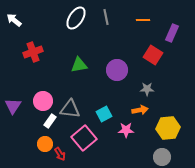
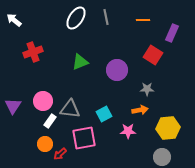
green triangle: moved 1 px right, 3 px up; rotated 12 degrees counterclockwise
pink star: moved 2 px right, 1 px down
pink square: rotated 30 degrees clockwise
red arrow: rotated 80 degrees clockwise
